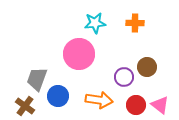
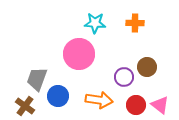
cyan star: rotated 10 degrees clockwise
